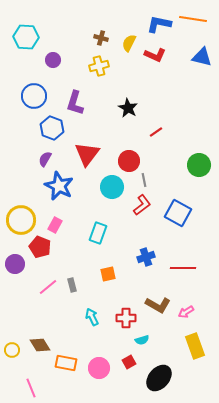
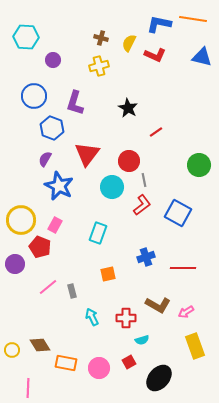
gray rectangle at (72, 285): moved 6 px down
pink line at (31, 388): moved 3 px left; rotated 24 degrees clockwise
